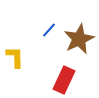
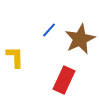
brown star: moved 1 px right
